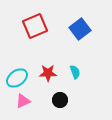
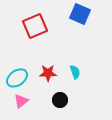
blue square: moved 15 px up; rotated 30 degrees counterclockwise
pink triangle: moved 2 px left; rotated 14 degrees counterclockwise
